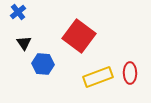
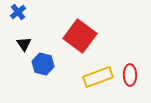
red square: moved 1 px right
black triangle: moved 1 px down
blue hexagon: rotated 10 degrees clockwise
red ellipse: moved 2 px down
